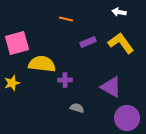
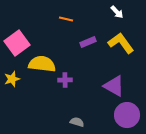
white arrow: moved 2 px left; rotated 144 degrees counterclockwise
pink square: rotated 20 degrees counterclockwise
yellow star: moved 4 px up
purple triangle: moved 3 px right, 1 px up
gray semicircle: moved 14 px down
purple circle: moved 3 px up
